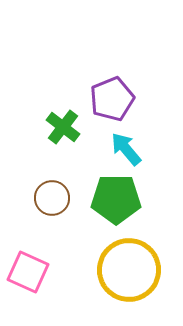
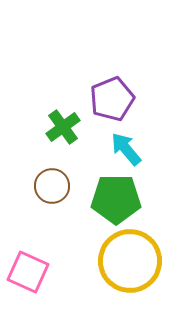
green cross: rotated 16 degrees clockwise
brown circle: moved 12 px up
yellow circle: moved 1 px right, 9 px up
